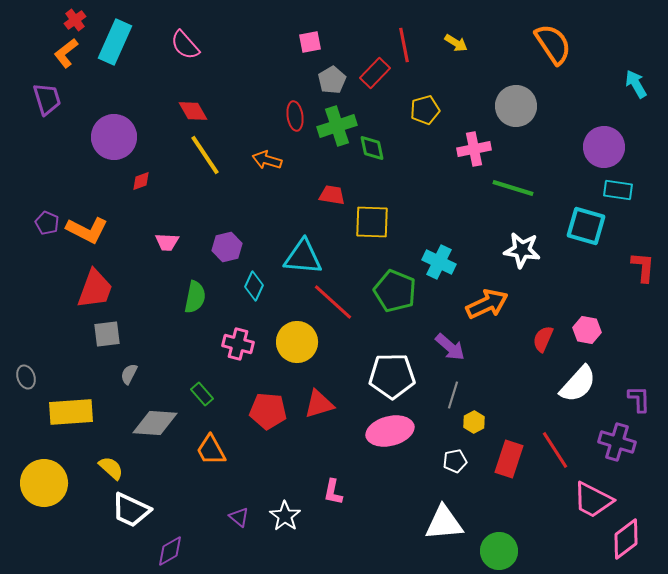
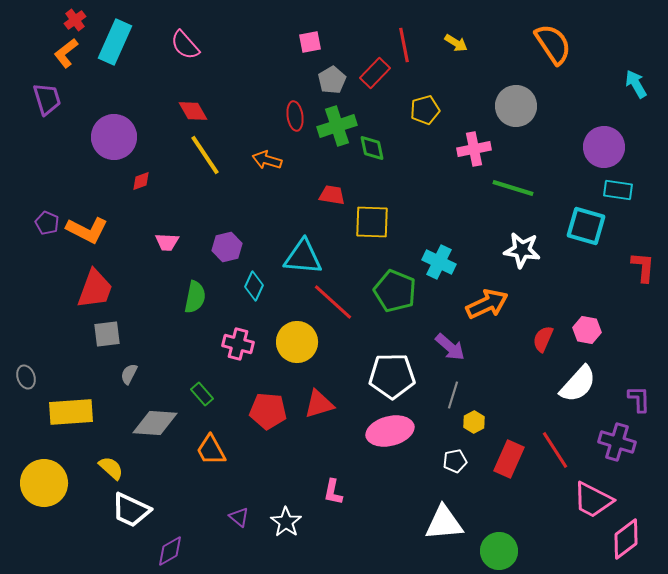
red rectangle at (509, 459): rotated 6 degrees clockwise
white star at (285, 516): moved 1 px right, 6 px down
